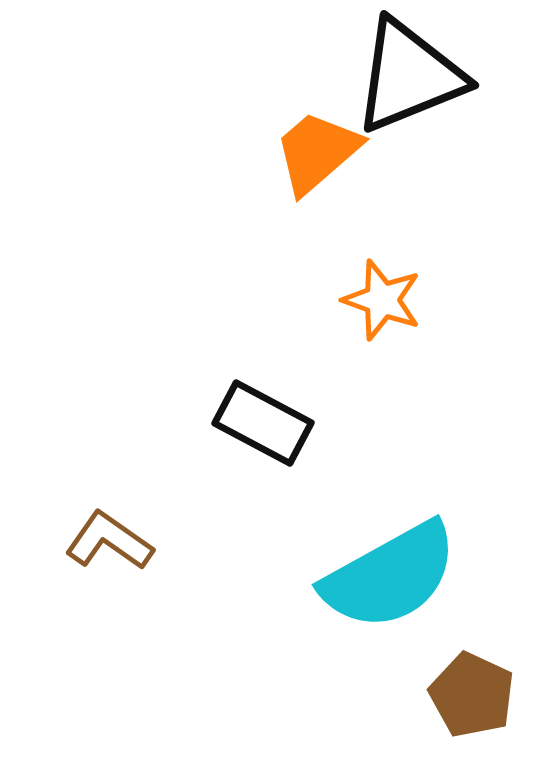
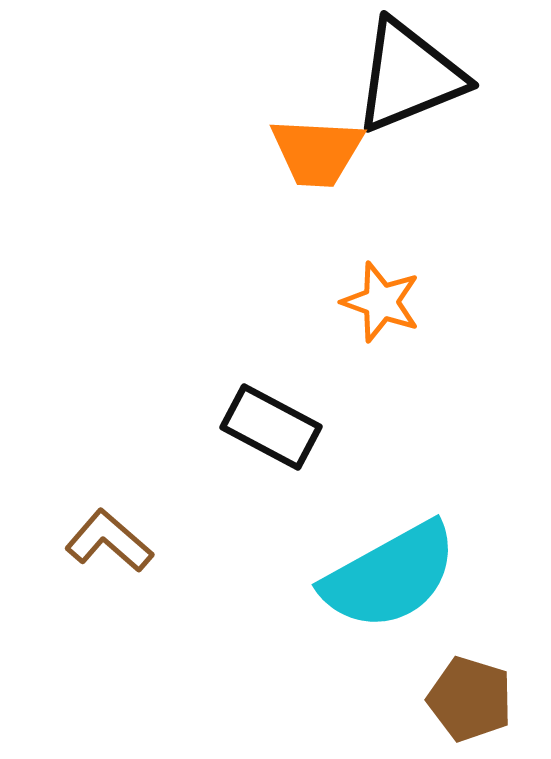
orange trapezoid: rotated 136 degrees counterclockwise
orange star: moved 1 px left, 2 px down
black rectangle: moved 8 px right, 4 px down
brown L-shape: rotated 6 degrees clockwise
brown pentagon: moved 2 px left, 4 px down; rotated 8 degrees counterclockwise
